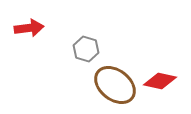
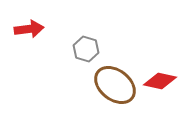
red arrow: moved 1 px down
